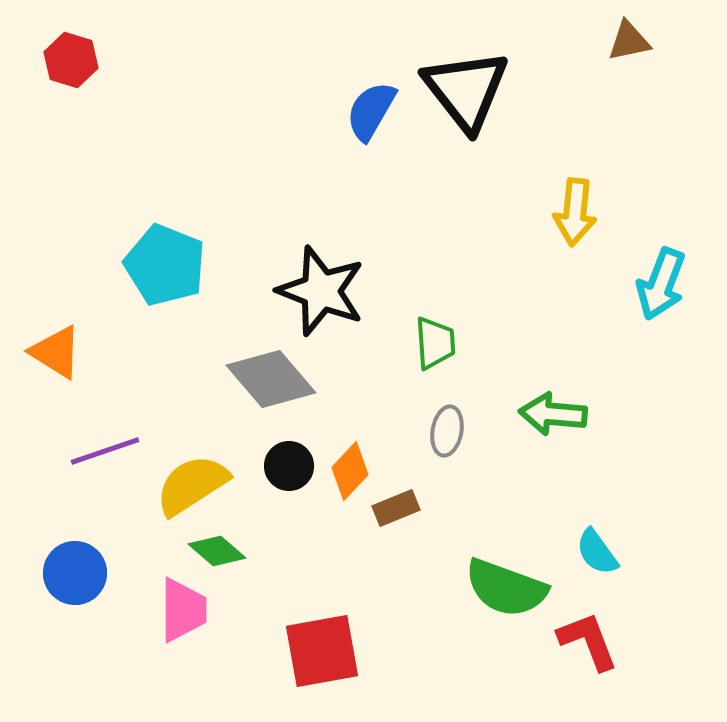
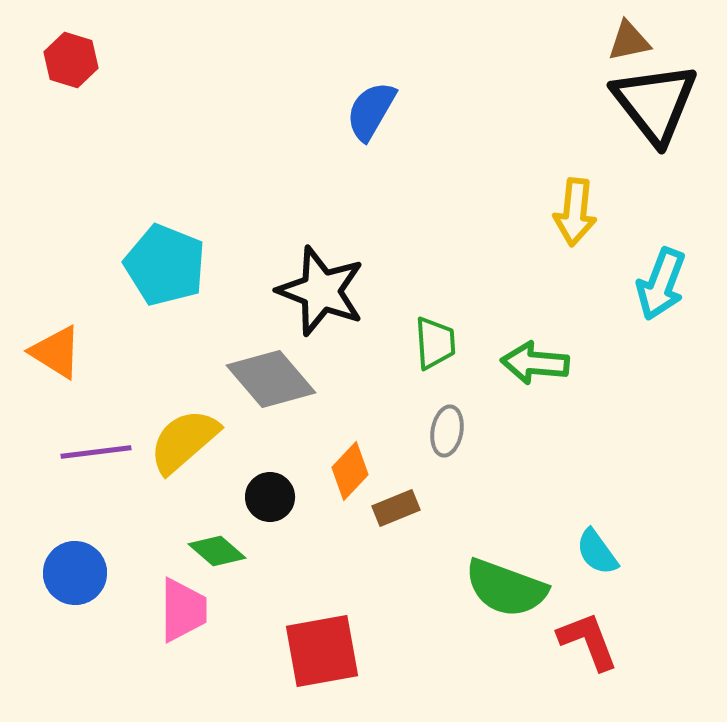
black triangle: moved 189 px right, 13 px down
green arrow: moved 18 px left, 51 px up
purple line: moved 9 px left, 1 px down; rotated 12 degrees clockwise
black circle: moved 19 px left, 31 px down
yellow semicircle: moved 8 px left, 44 px up; rotated 8 degrees counterclockwise
